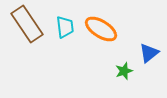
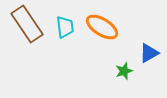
orange ellipse: moved 1 px right, 2 px up
blue triangle: rotated 10 degrees clockwise
